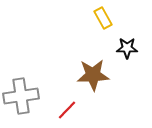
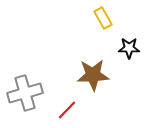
black star: moved 2 px right
gray cross: moved 4 px right, 3 px up; rotated 8 degrees counterclockwise
